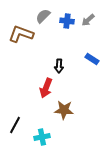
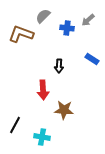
blue cross: moved 7 px down
red arrow: moved 3 px left, 2 px down; rotated 24 degrees counterclockwise
cyan cross: rotated 21 degrees clockwise
